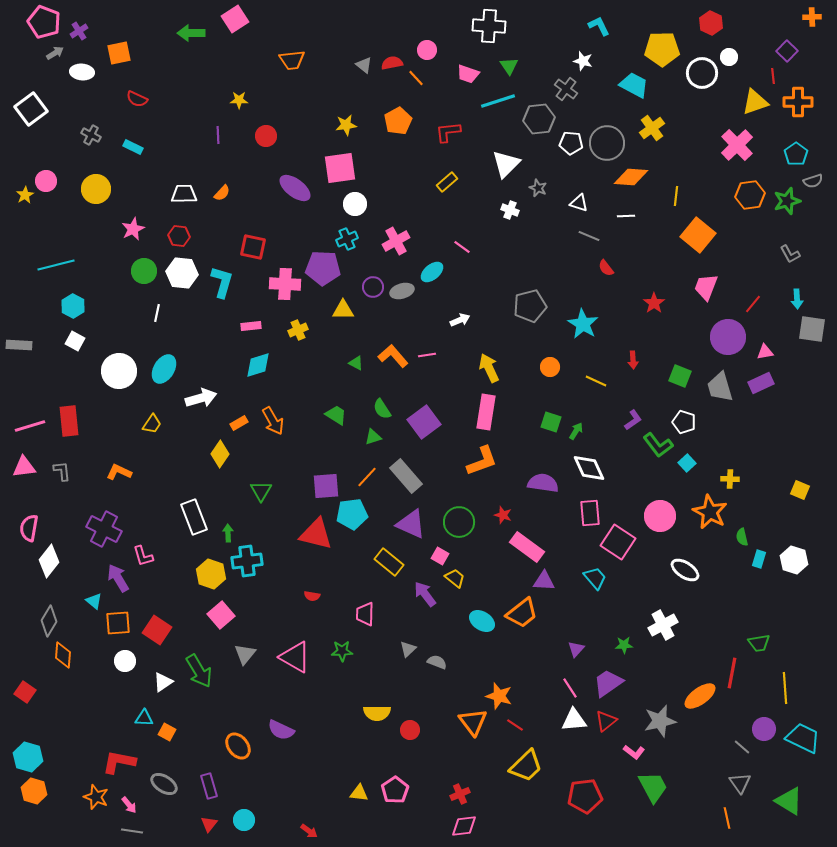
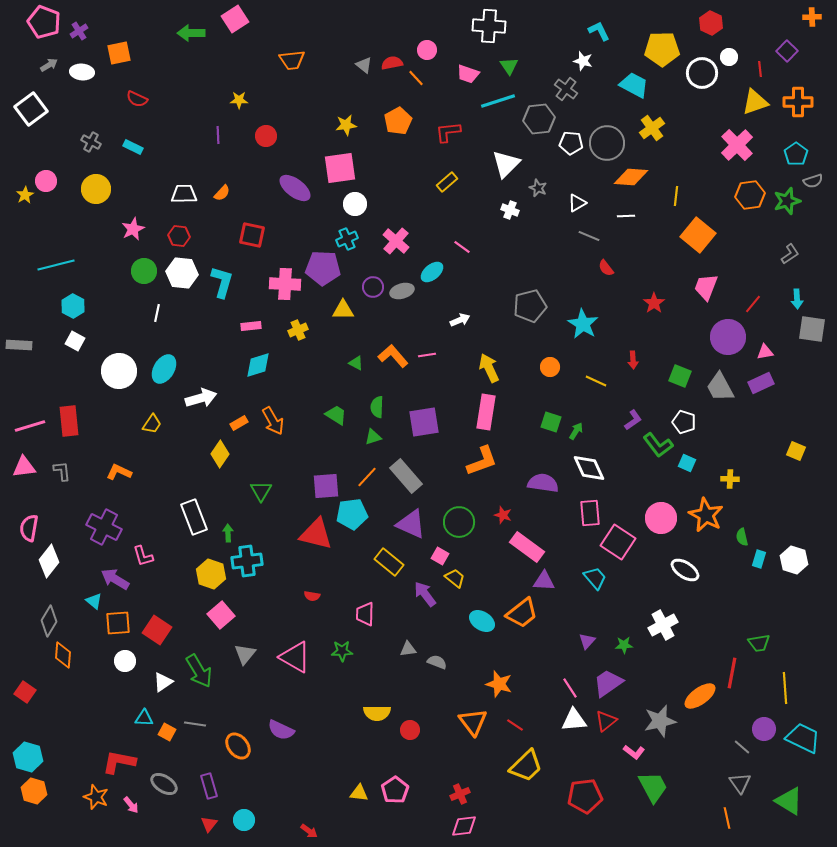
cyan L-shape at (599, 26): moved 5 px down
gray arrow at (55, 53): moved 6 px left, 12 px down
red line at (773, 76): moved 13 px left, 7 px up
gray cross at (91, 135): moved 7 px down
white triangle at (579, 203): moved 2 px left; rotated 48 degrees counterclockwise
pink cross at (396, 241): rotated 20 degrees counterclockwise
red square at (253, 247): moved 1 px left, 12 px up
gray L-shape at (790, 254): rotated 95 degrees counterclockwise
gray trapezoid at (720, 387): rotated 12 degrees counterclockwise
green semicircle at (382, 409): moved 5 px left, 2 px up; rotated 35 degrees clockwise
purple square at (424, 422): rotated 28 degrees clockwise
cyan square at (687, 463): rotated 24 degrees counterclockwise
yellow square at (800, 490): moved 4 px left, 39 px up
orange star at (710, 512): moved 4 px left, 3 px down
pink circle at (660, 516): moved 1 px right, 2 px down
purple cross at (104, 529): moved 2 px up
purple arrow at (118, 578): moved 3 px left, 1 px down; rotated 28 degrees counterclockwise
gray triangle at (408, 649): rotated 36 degrees clockwise
purple triangle at (576, 649): moved 11 px right, 8 px up
orange star at (499, 696): moved 12 px up
pink arrow at (129, 805): moved 2 px right
gray line at (132, 831): moved 63 px right, 107 px up
